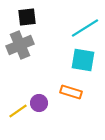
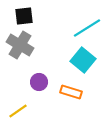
black square: moved 3 px left, 1 px up
cyan line: moved 2 px right
gray cross: rotated 36 degrees counterclockwise
cyan square: rotated 30 degrees clockwise
purple circle: moved 21 px up
